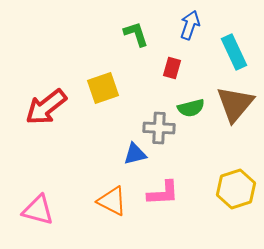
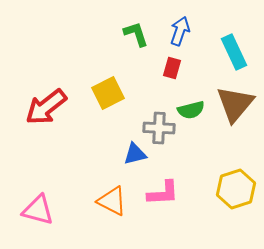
blue arrow: moved 10 px left, 6 px down
yellow square: moved 5 px right, 5 px down; rotated 8 degrees counterclockwise
green semicircle: moved 2 px down
